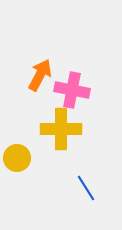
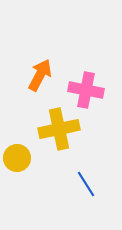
pink cross: moved 14 px right
yellow cross: moved 2 px left; rotated 12 degrees counterclockwise
blue line: moved 4 px up
